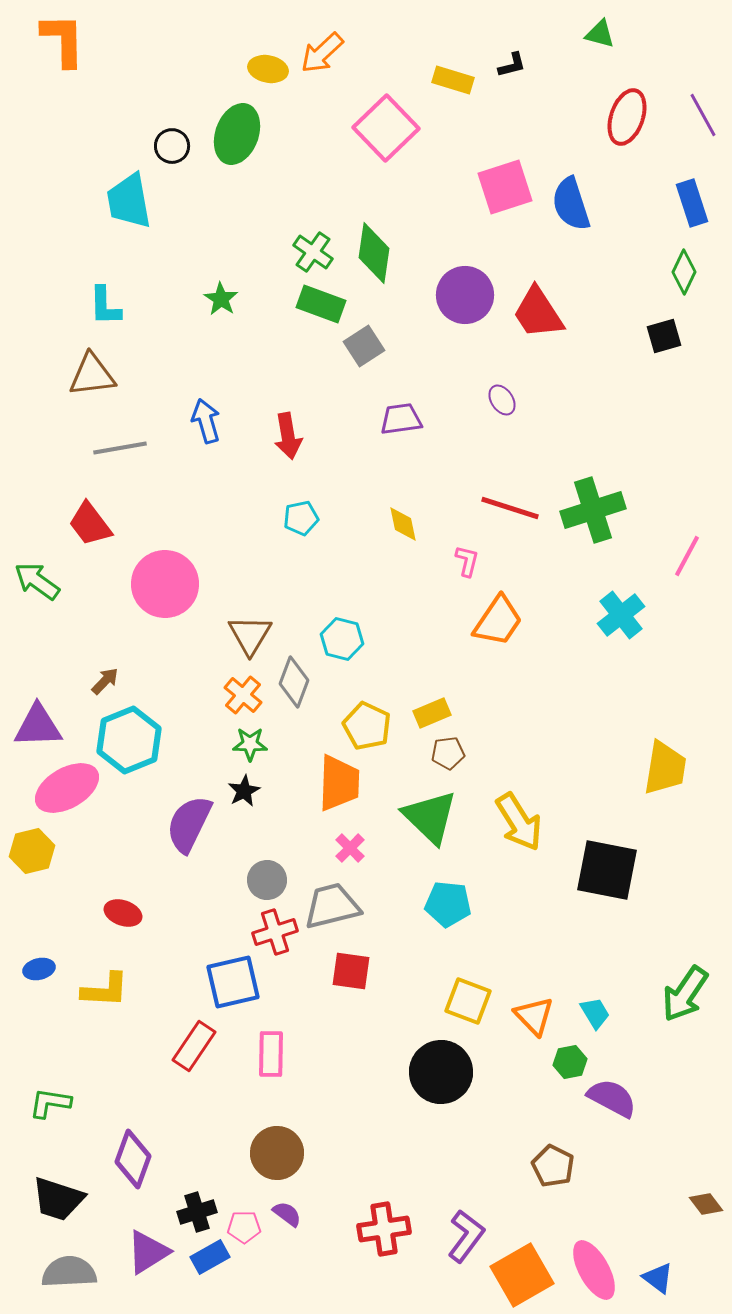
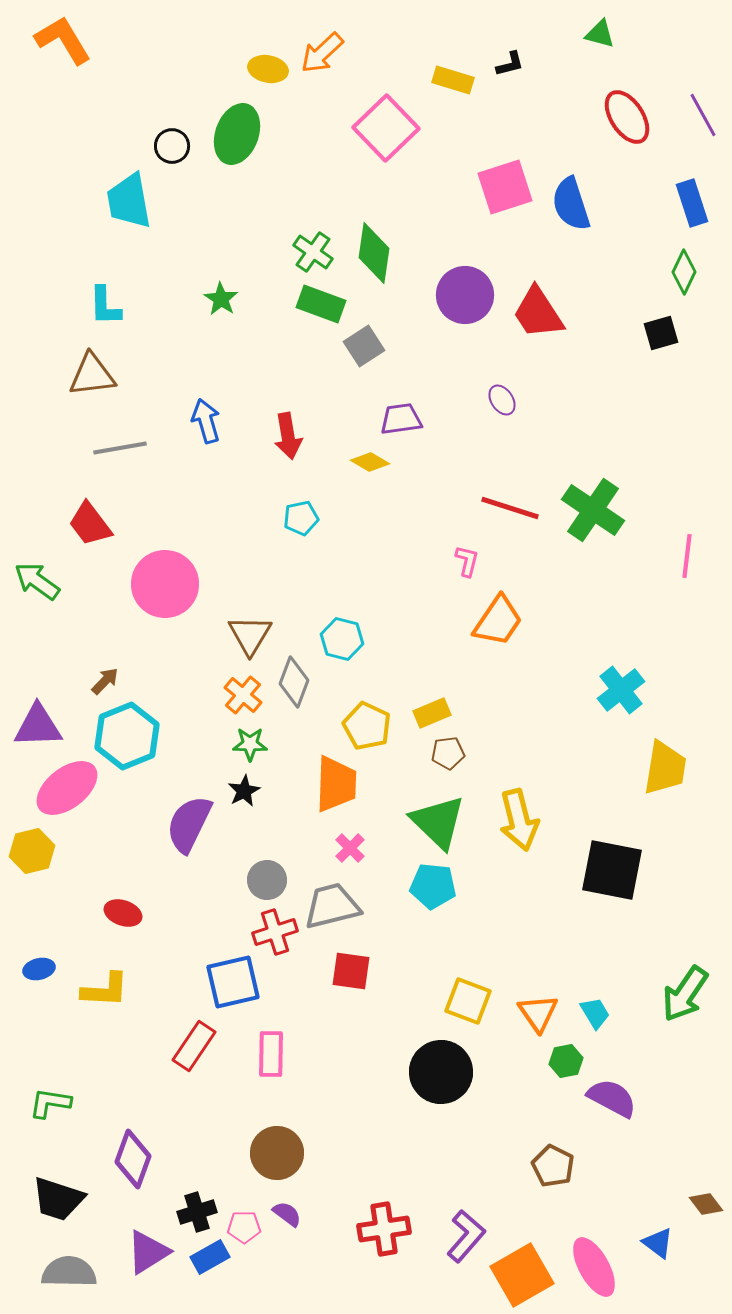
orange L-shape at (63, 40): rotated 30 degrees counterclockwise
black L-shape at (512, 65): moved 2 px left, 1 px up
red ellipse at (627, 117): rotated 52 degrees counterclockwise
black square at (664, 336): moved 3 px left, 3 px up
green cross at (593, 510): rotated 38 degrees counterclockwise
yellow diamond at (403, 524): moved 33 px left, 62 px up; rotated 48 degrees counterclockwise
pink line at (687, 556): rotated 21 degrees counterclockwise
cyan cross at (621, 615): moved 75 px down
cyan hexagon at (129, 740): moved 2 px left, 4 px up
orange trapezoid at (339, 783): moved 3 px left, 1 px down
pink ellipse at (67, 788): rotated 8 degrees counterclockwise
green triangle at (430, 817): moved 8 px right, 5 px down
yellow arrow at (519, 822): moved 2 px up; rotated 18 degrees clockwise
black square at (607, 870): moved 5 px right
cyan pentagon at (448, 904): moved 15 px left, 18 px up
orange triangle at (534, 1016): moved 4 px right, 3 px up; rotated 9 degrees clockwise
green hexagon at (570, 1062): moved 4 px left, 1 px up
purple L-shape at (466, 1236): rotated 4 degrees clockwise
pink ellipse at (594, 1270): moved 3 px up
gray semicircle at (69, 1272): rotated 4 degrees clockwise
blue triangle at (658, 1278): moved 35 px up
